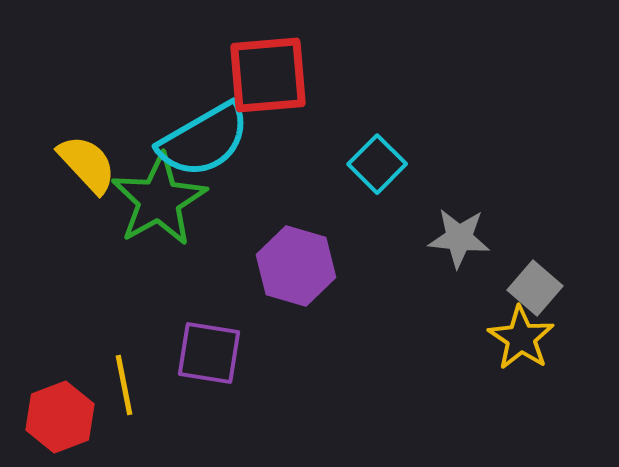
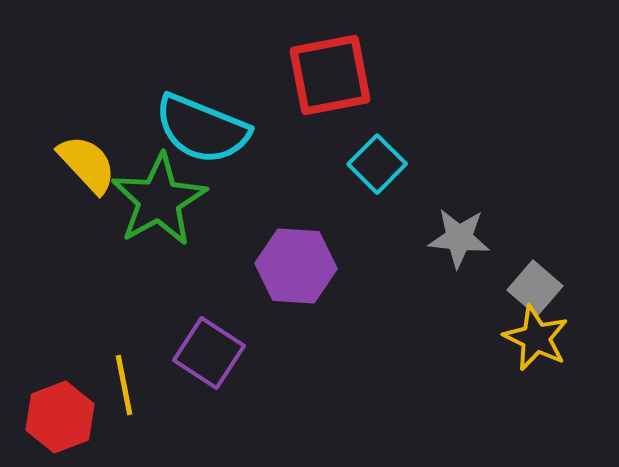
red square: moved 62 px right; rotated 6 degrees counterclockwise
cyan semicircle: moved 2 px left, 11 px up; rotated 52 degrees clockwise
purple hexagon: rotated 12 degrees counterclockwise
yellow star: moved 15 px right; rotated 8 degrees counterclockwise
purple square: rotated 24 degrees clockwise
